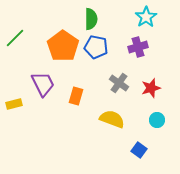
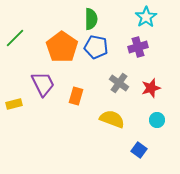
orange pentagon: moved 1 px left, 1 px down
